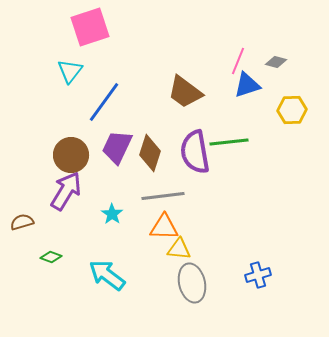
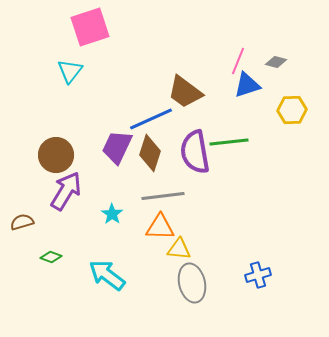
blue line: moved 47 px right, 17 px down; rotated 30 degrees clockwise
brown circle: moved 15 px left
orange triangle: moved 4 px left
